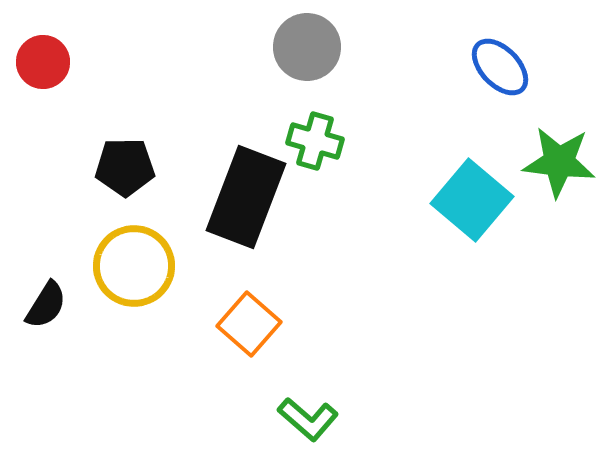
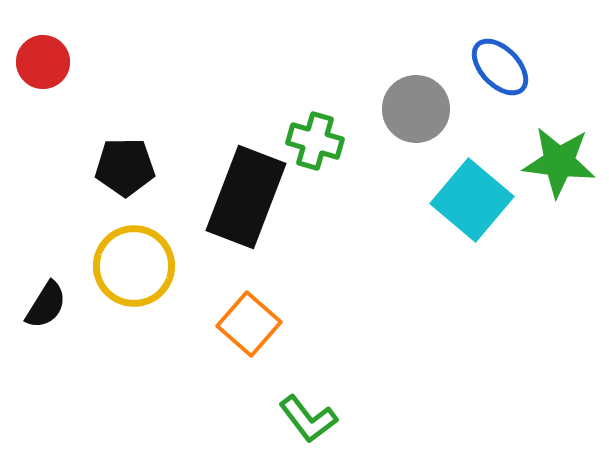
gray circle: moved 109 px right, 62 px down
green L-shape: rotated 12 degrees clockwise
